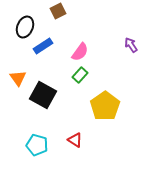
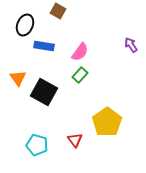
brown square: rotated 35 degrees counterclockwise
black ellipse: moved 2 px up
blue rectangle: moved 1 px right; rotated 42 degrees clockwise
black square: moved 1 px right, 3 px up
yellow pentagon: moved 2 px right, 16 px down
red triangle: rotated 21 degrees clockwise
